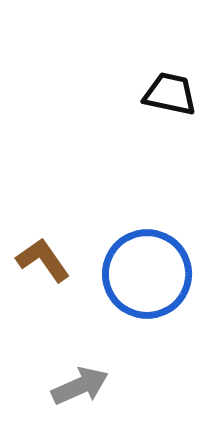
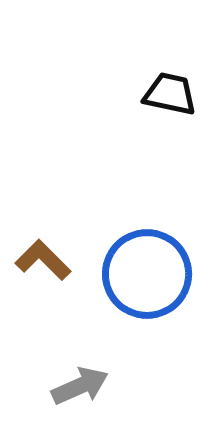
brown L-shape: rotated 10 degrees counterclockwise
